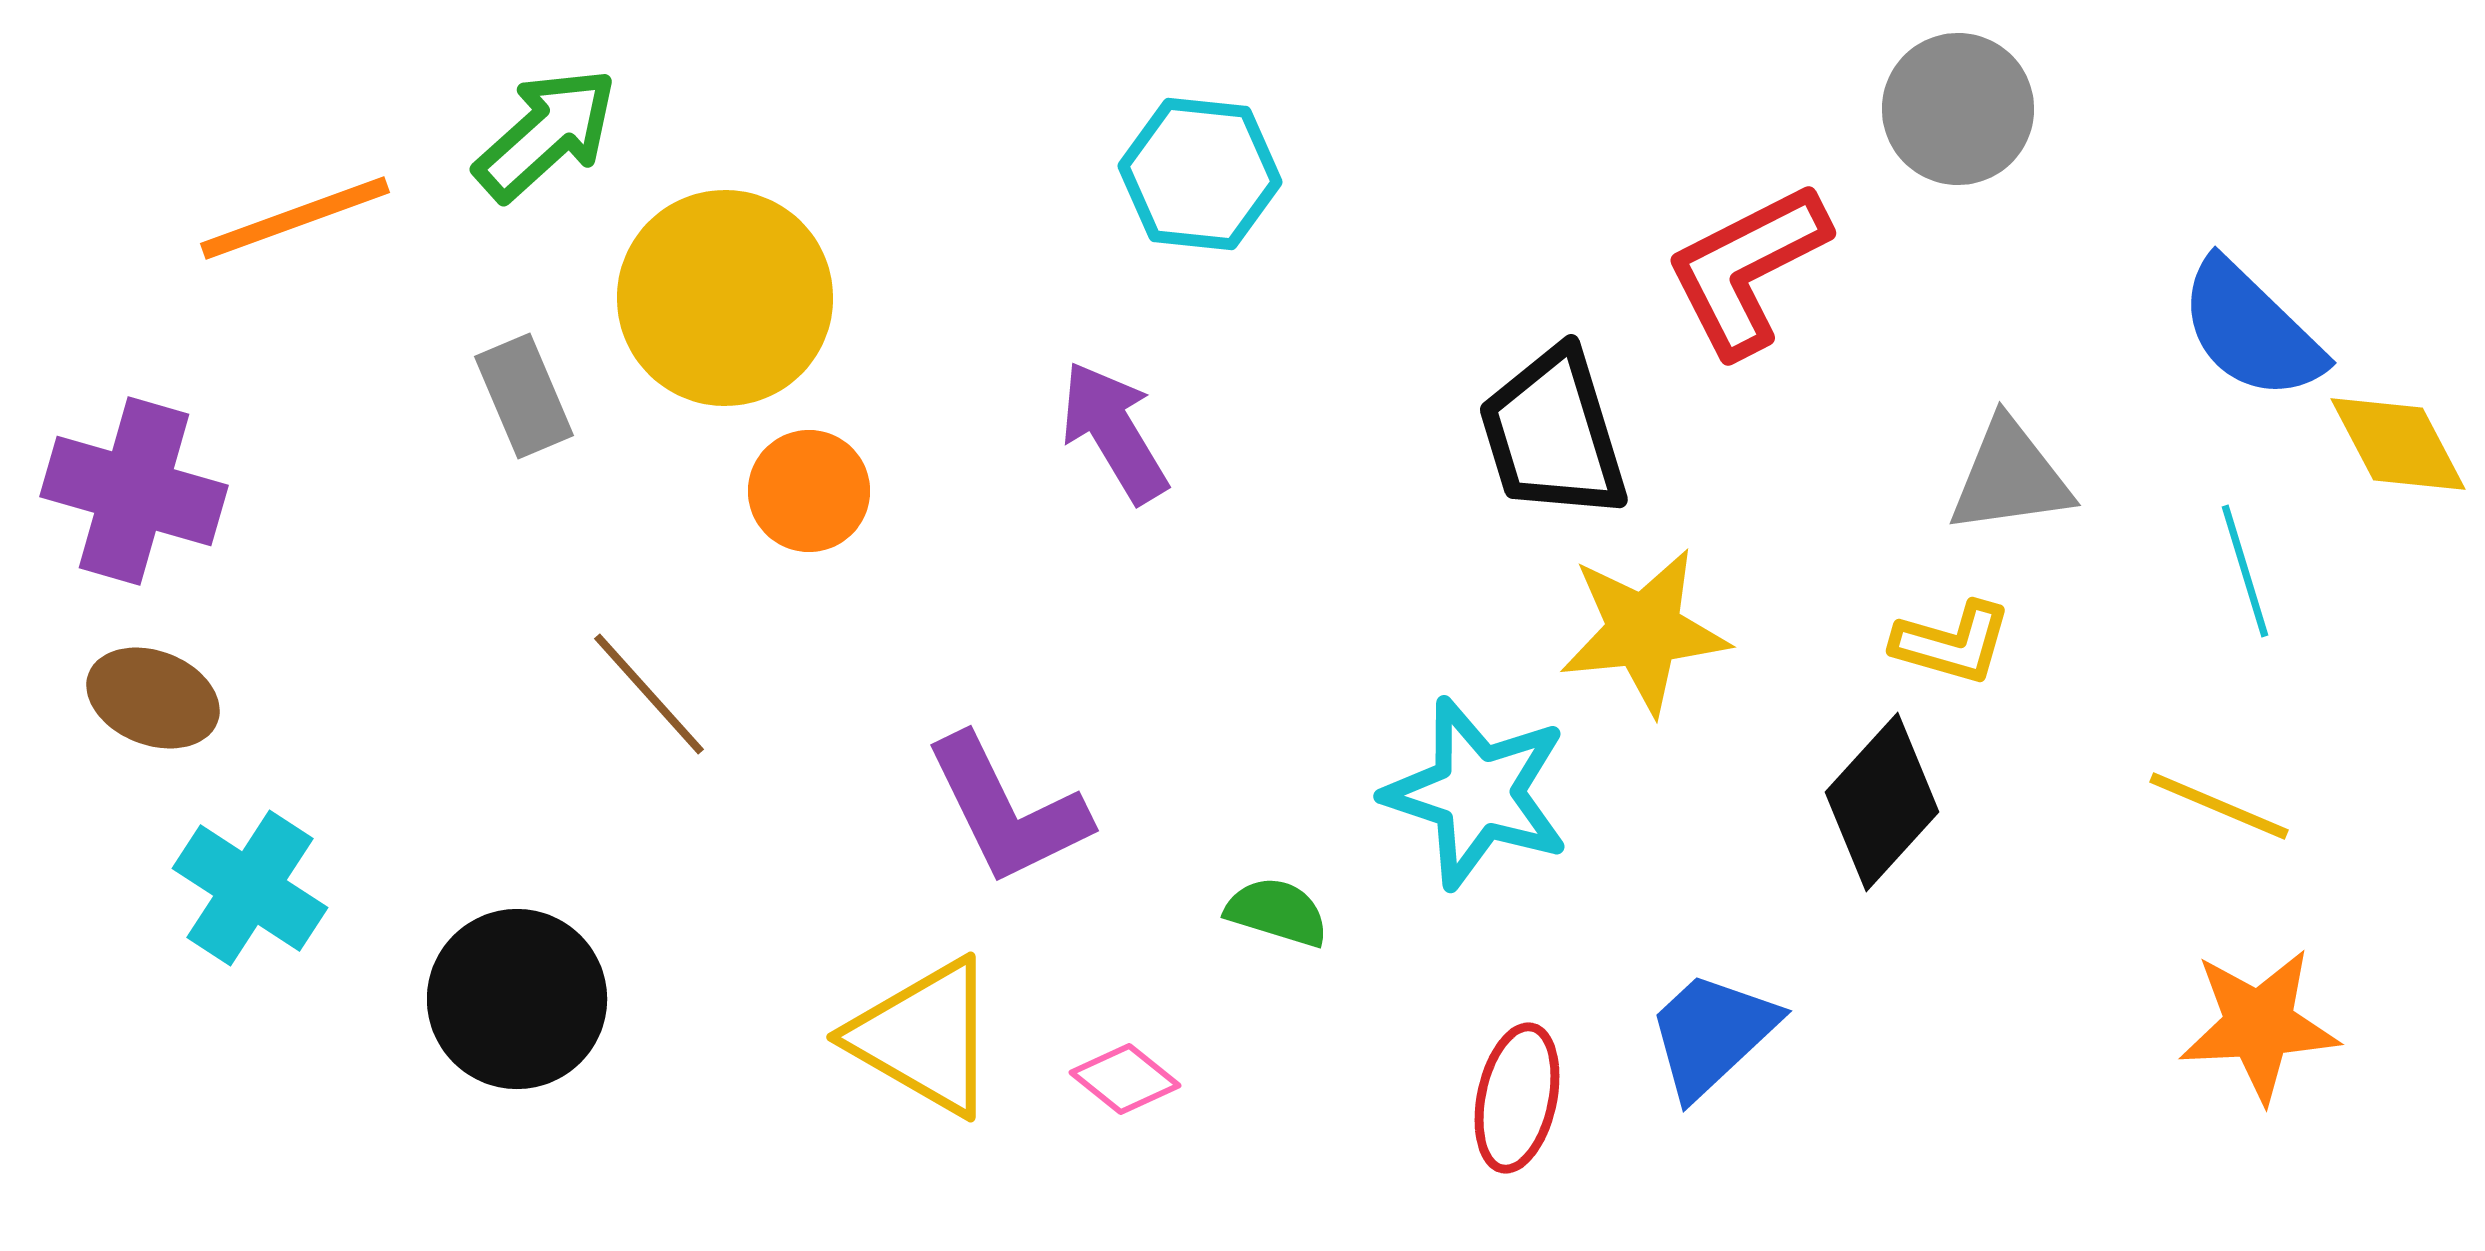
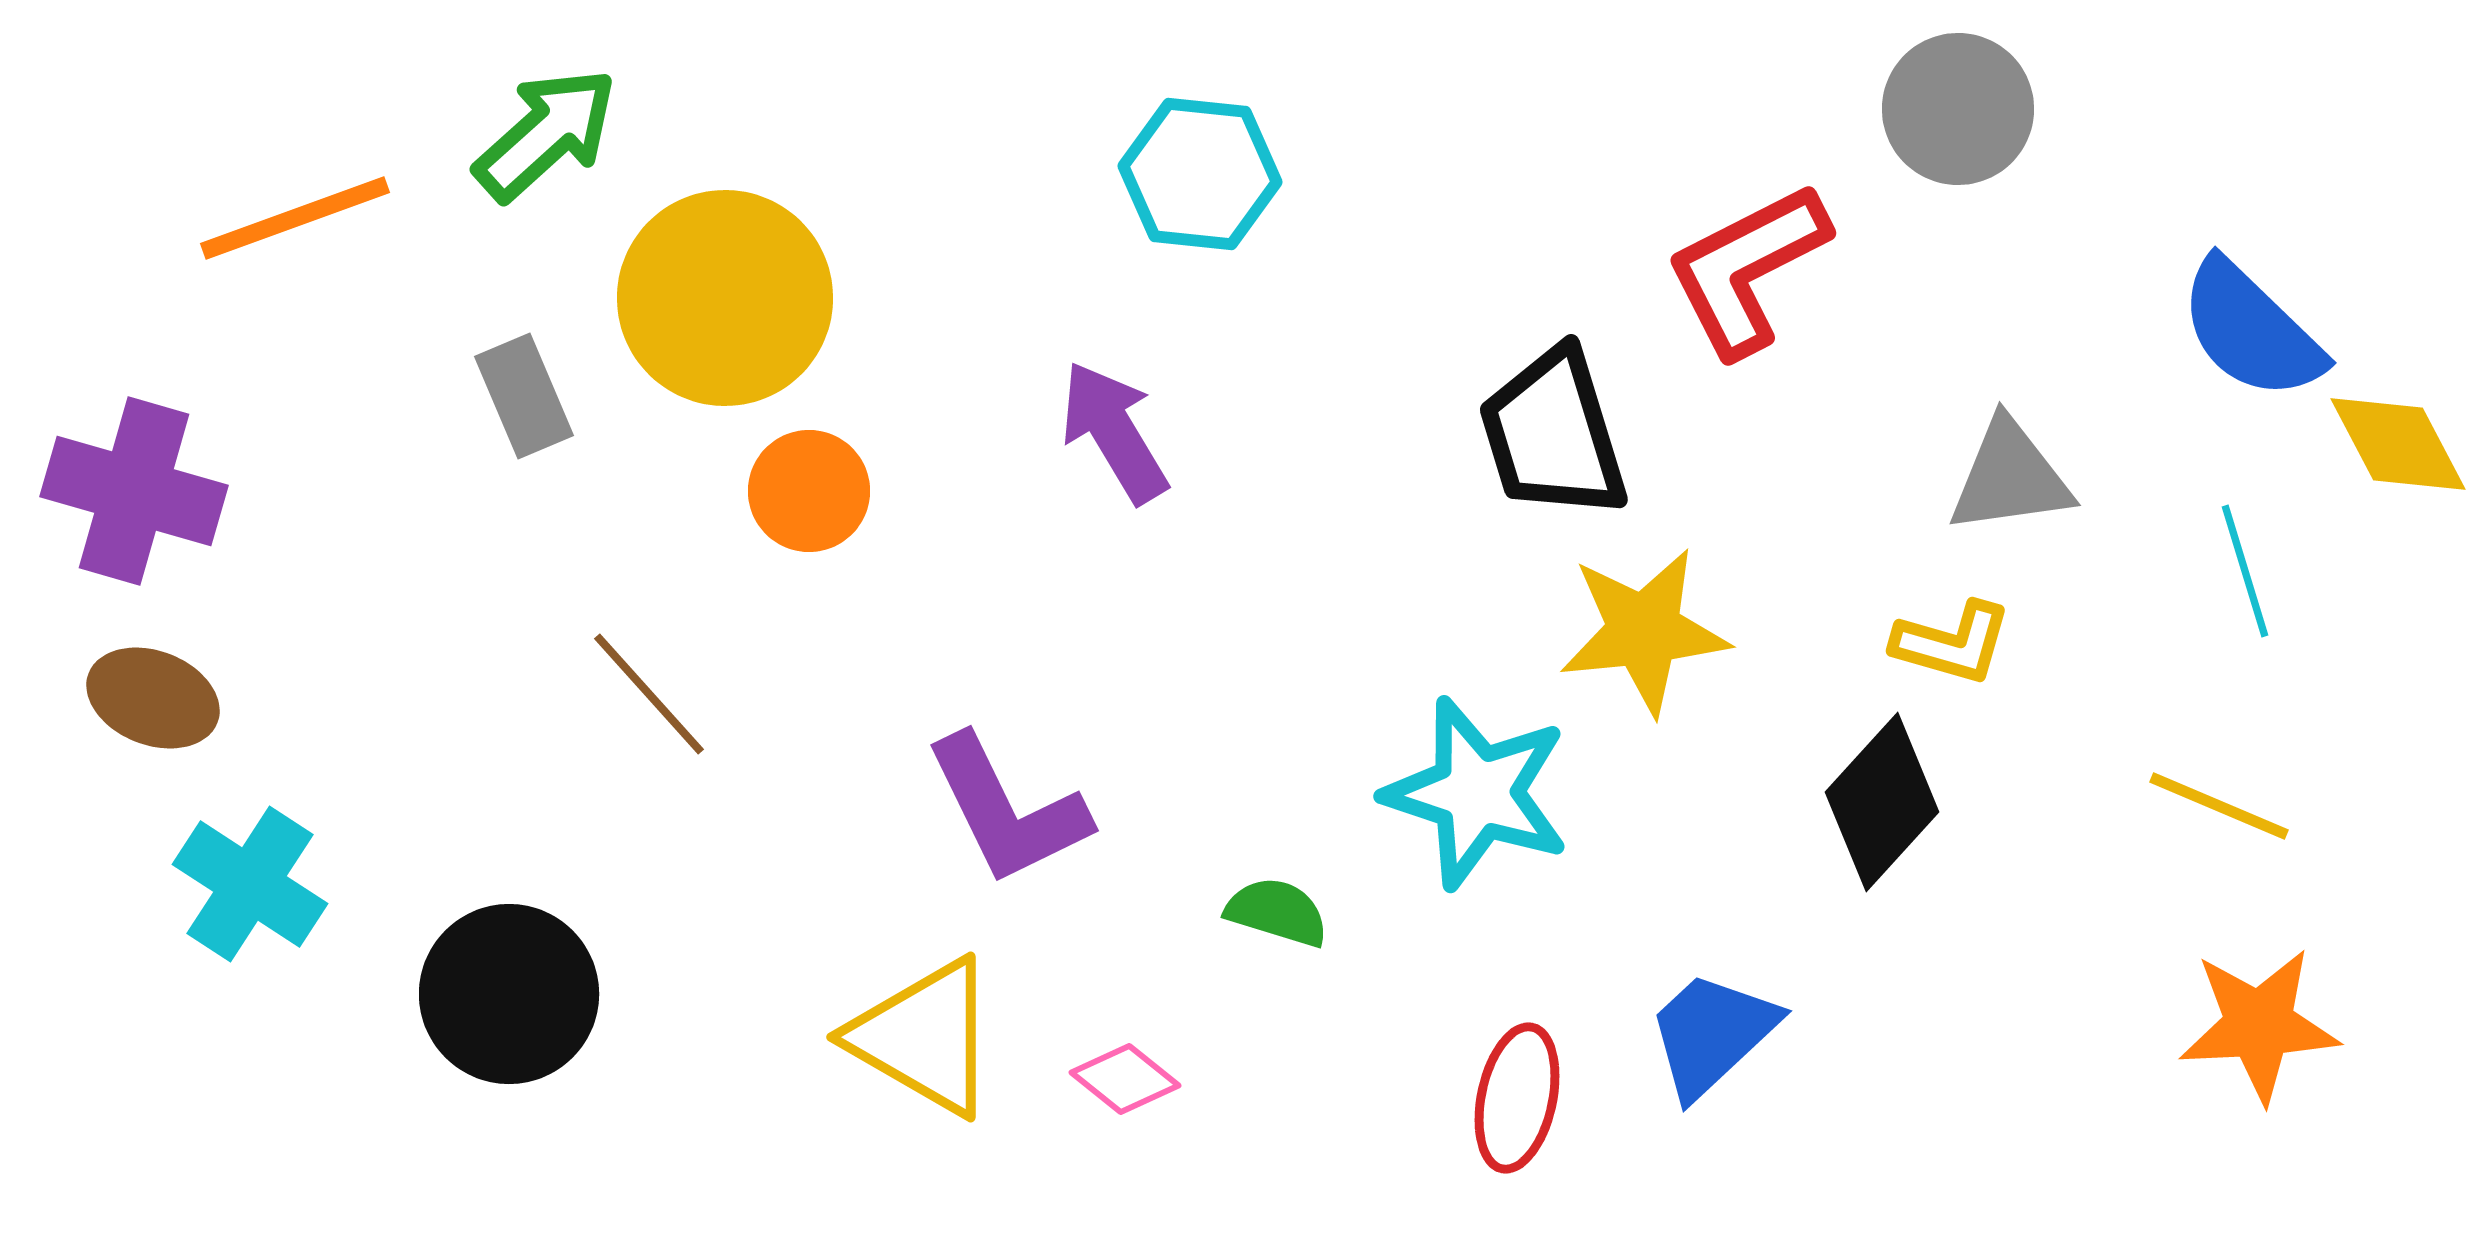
cyan cross: moved 4 px up
black circle: moved 8 px left, 5 px up
